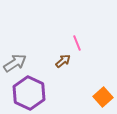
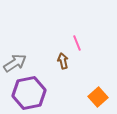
brown arrow: rotated 63 degrees counterclockwise
purple hexagon: rotated 24 degrees clockwise
orange square: moved 5 px left
